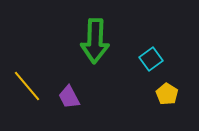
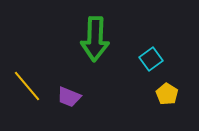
green arrow: moved 2 px up
purple trapezoid: rotated 40 degrees counterclockwise
